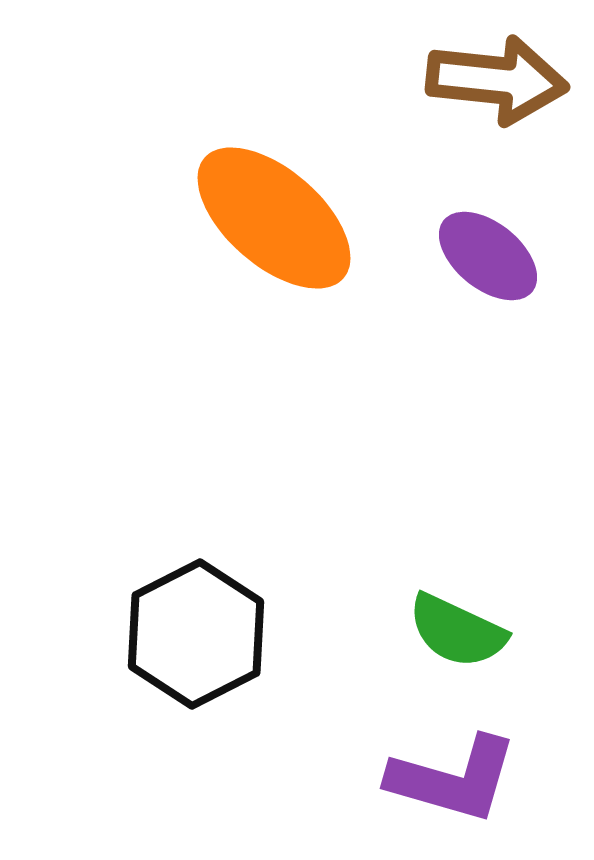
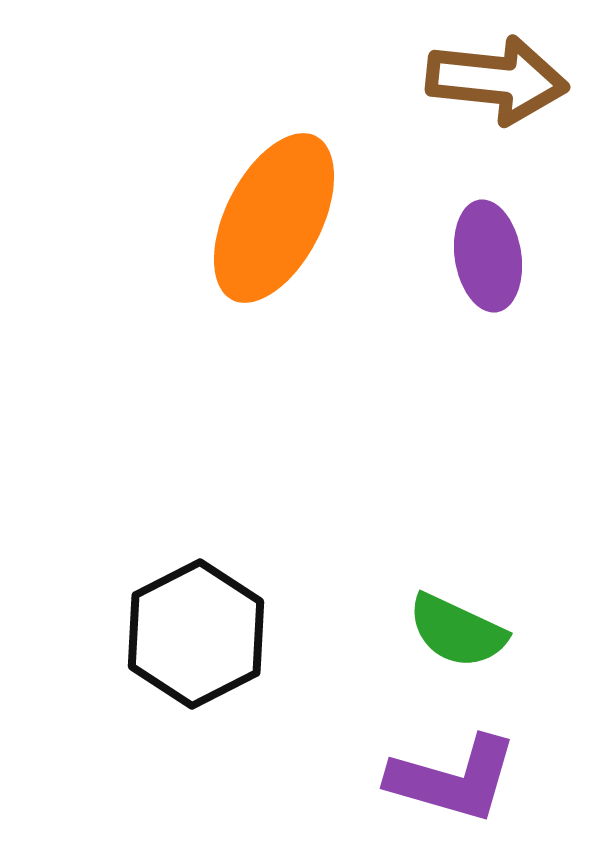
orange ellipse: rotated 76 degrees clockwise
purple ellipse: rotated 42 degrees clockwise
